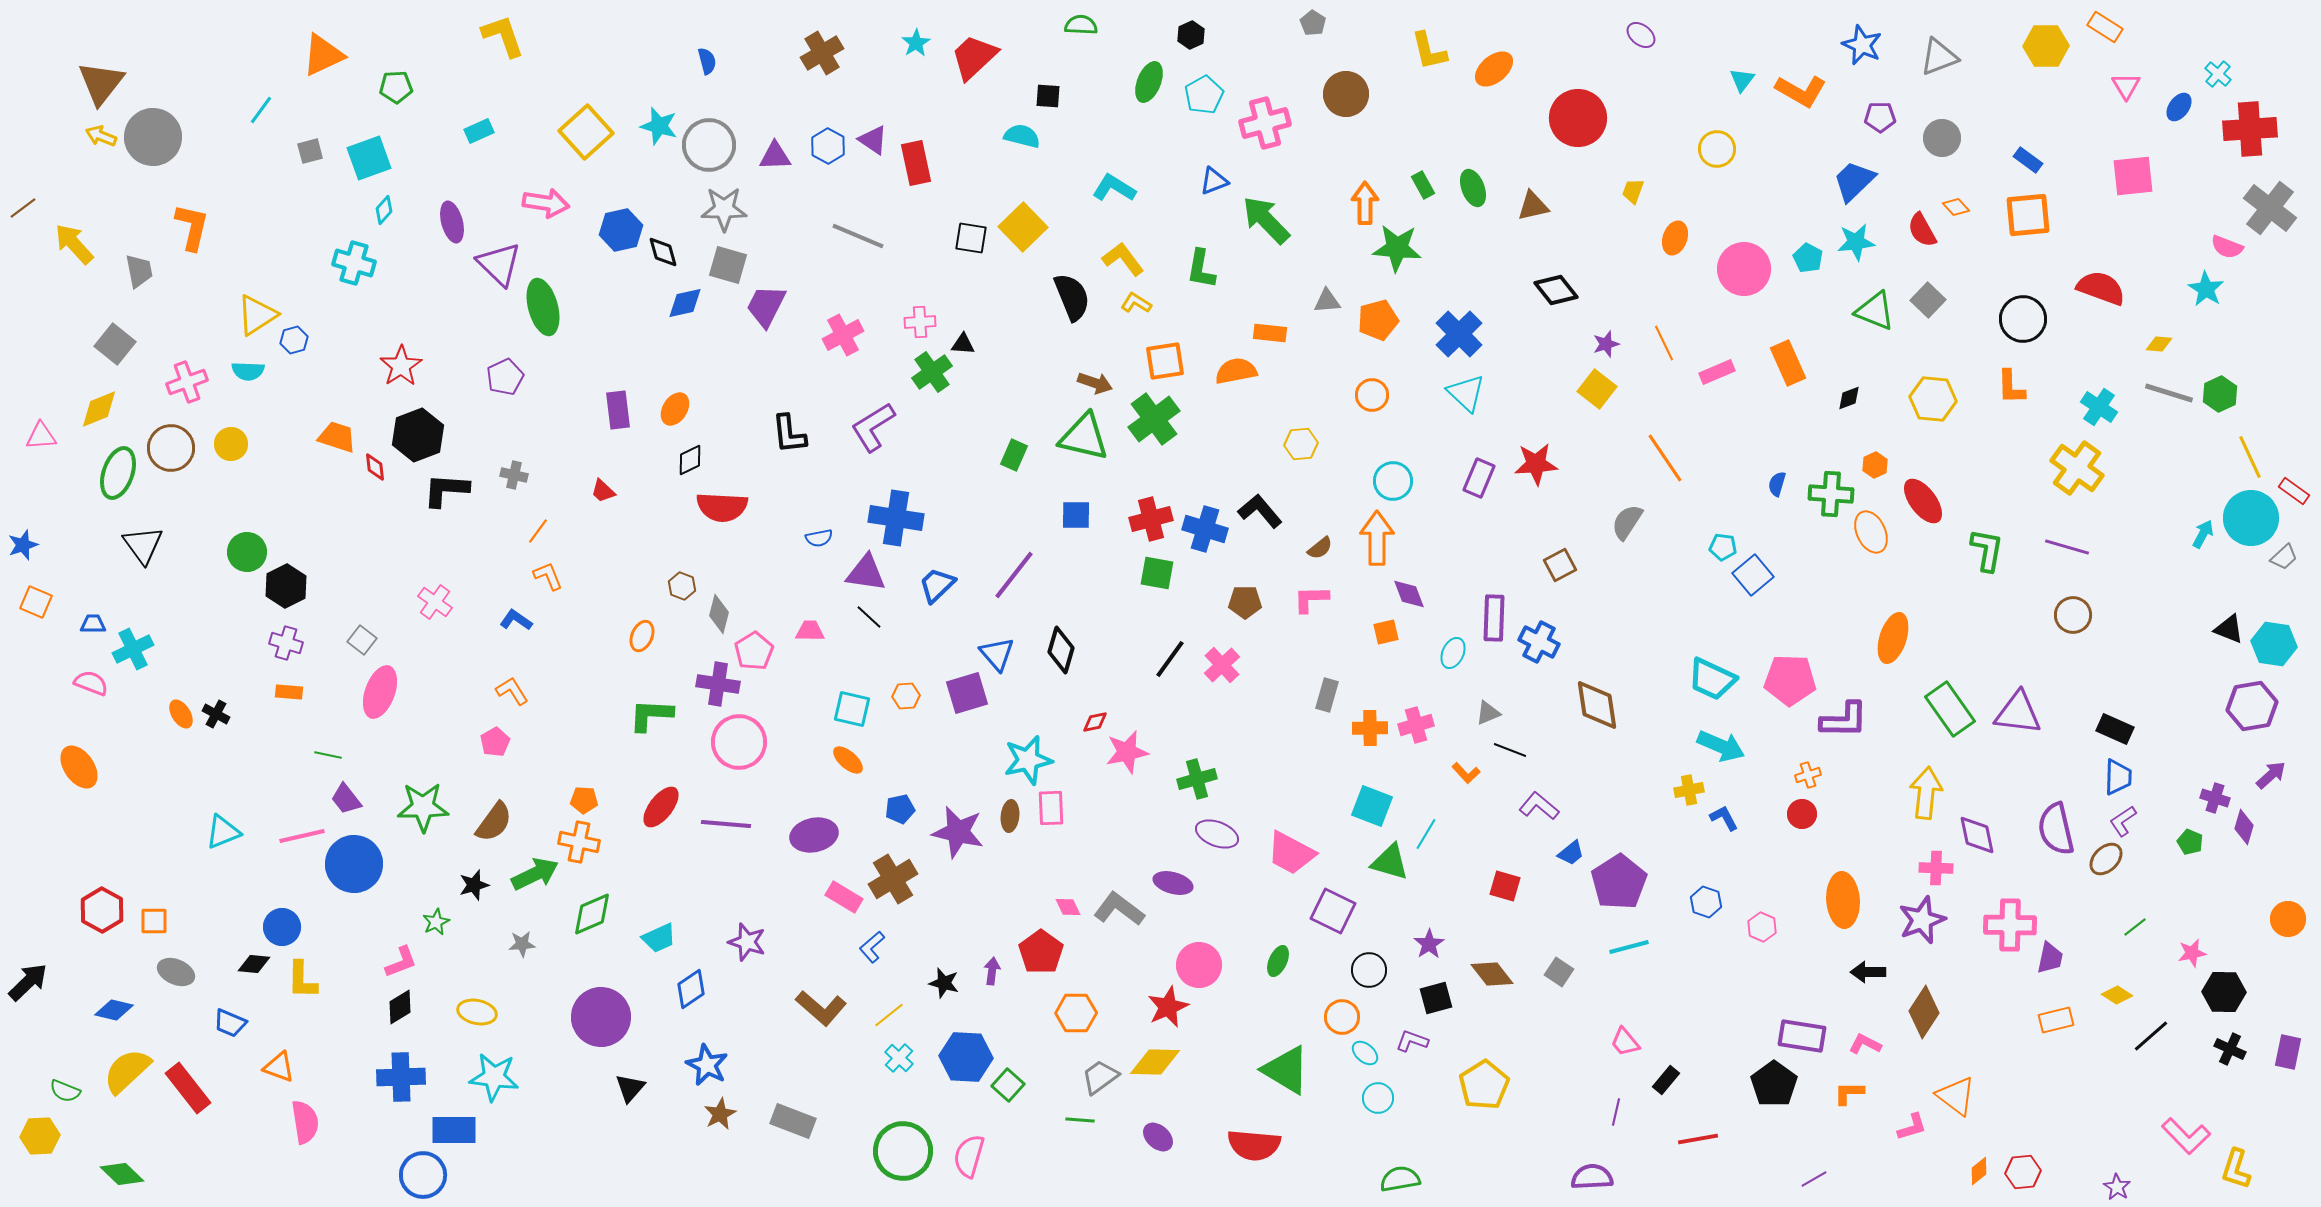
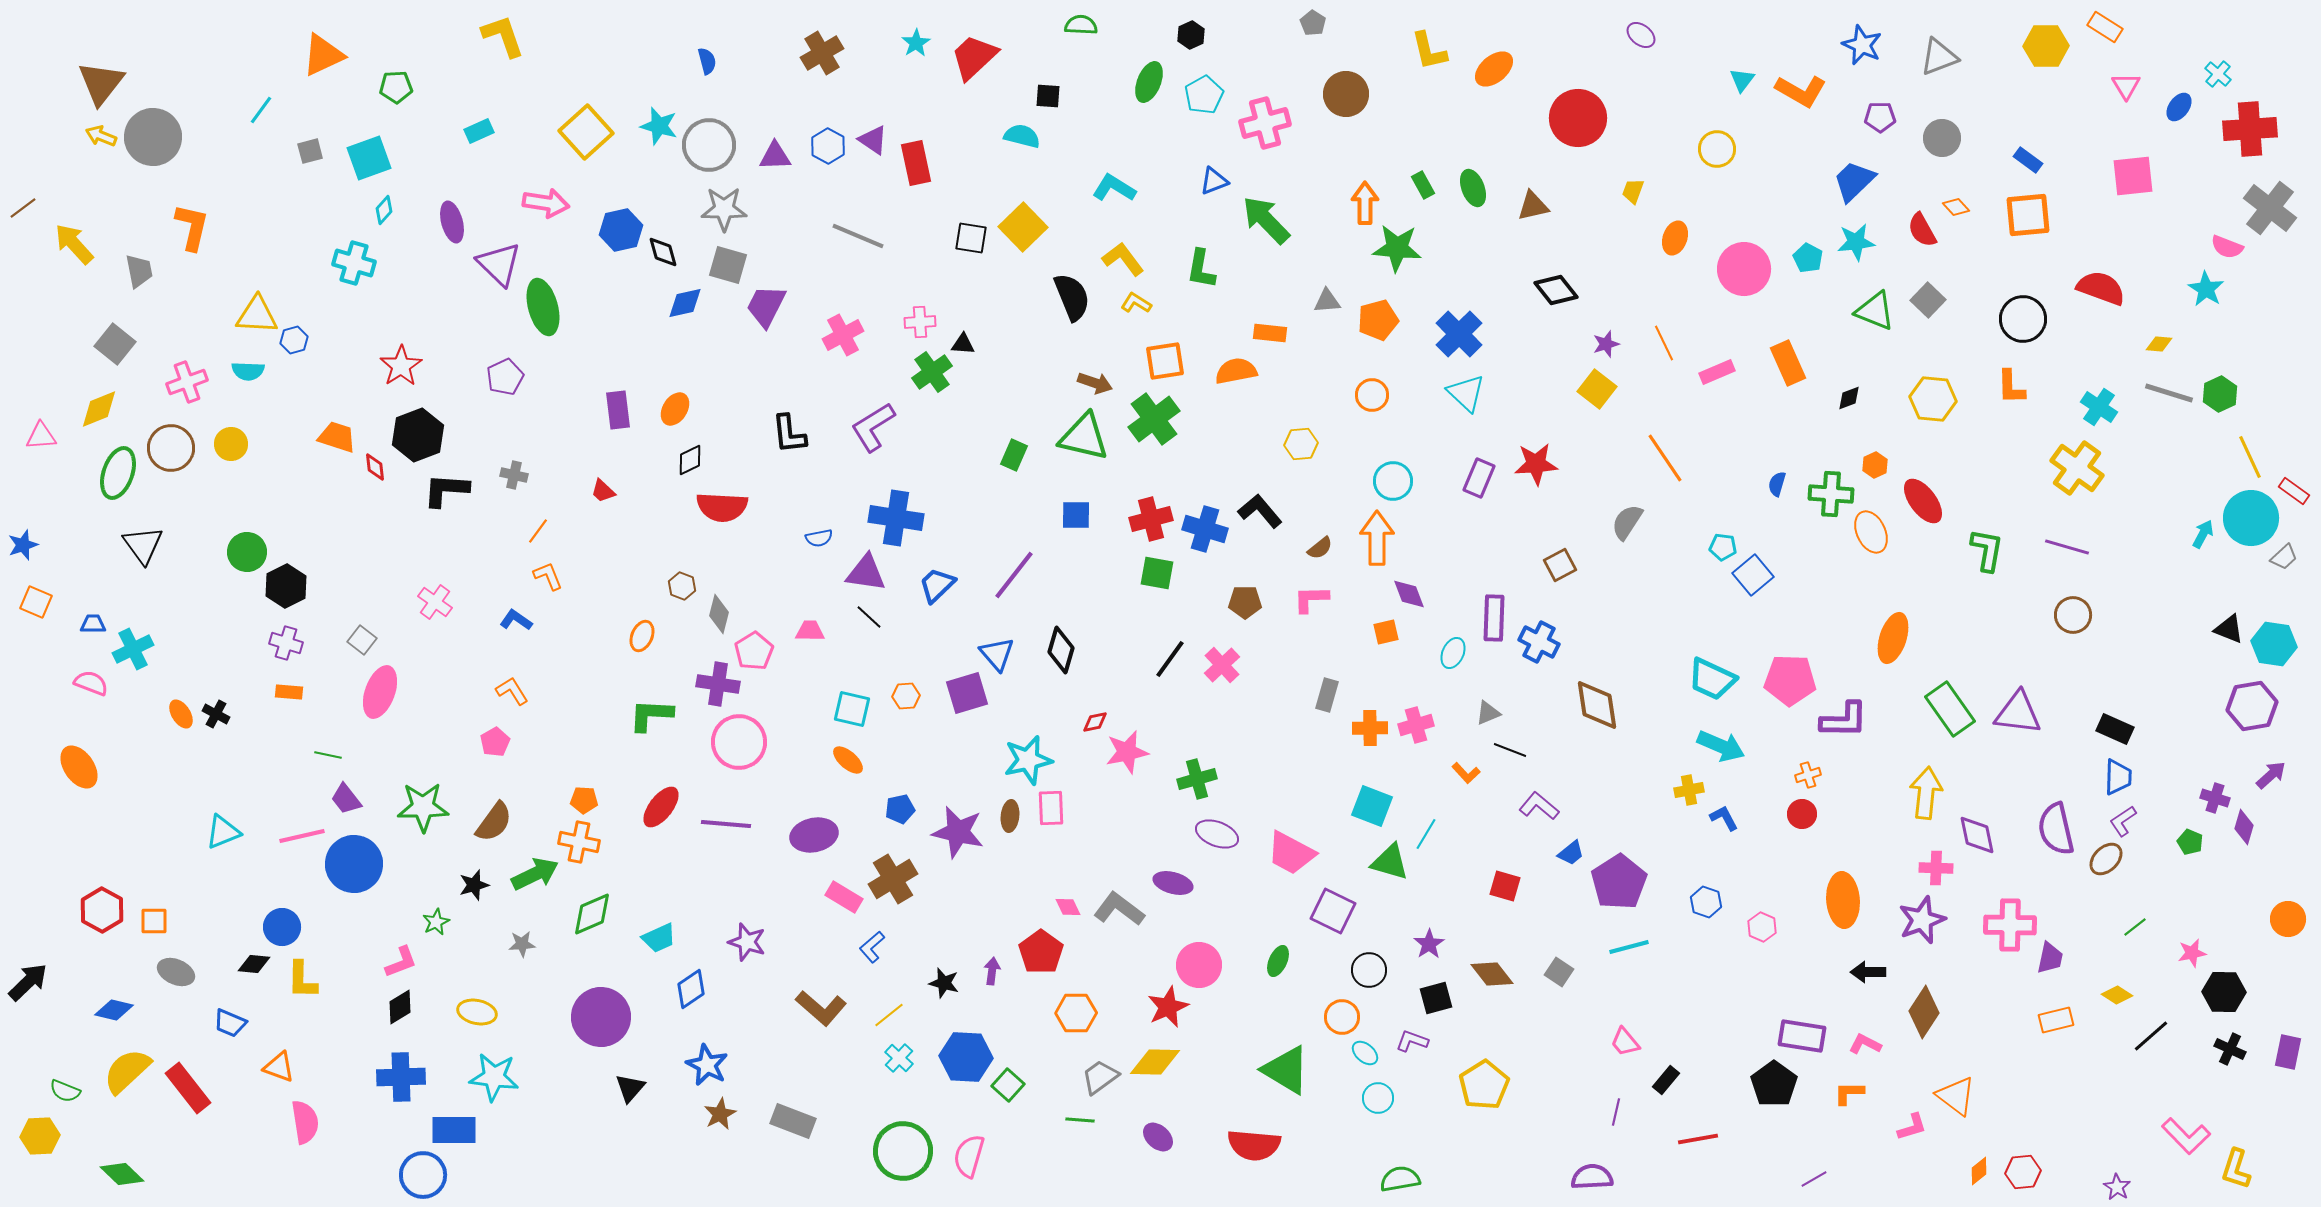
yellow triangle at (257, 315): rotated 36 degrees clockwise
